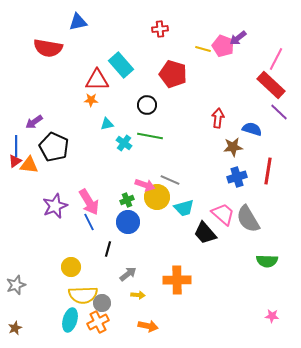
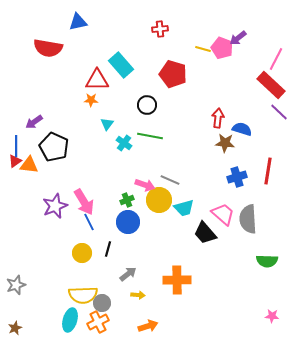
pink pentagon at (223, 46): moved 1 px left, 2 px down
cyan triangle at (107, 124): rotated 40 degrees counterclockwise
blue semicircle at (252, 129): moved 10 px left
brown star at (233, 147): moved 8 px left, 4 px up; rotated 12 degrees clockwise
yellow circle at (157, 197): moved 2 px right, 3 px down
pink arrow at (89, 202): moved 5 px left
gray semicircle at (248, 219): rotated 28 degrees clockwise
yellow circle at (71, 267): moved 11 px right, 14 px up
orange arrow at (148, 326): rotated 30 degrees counterclockwise
